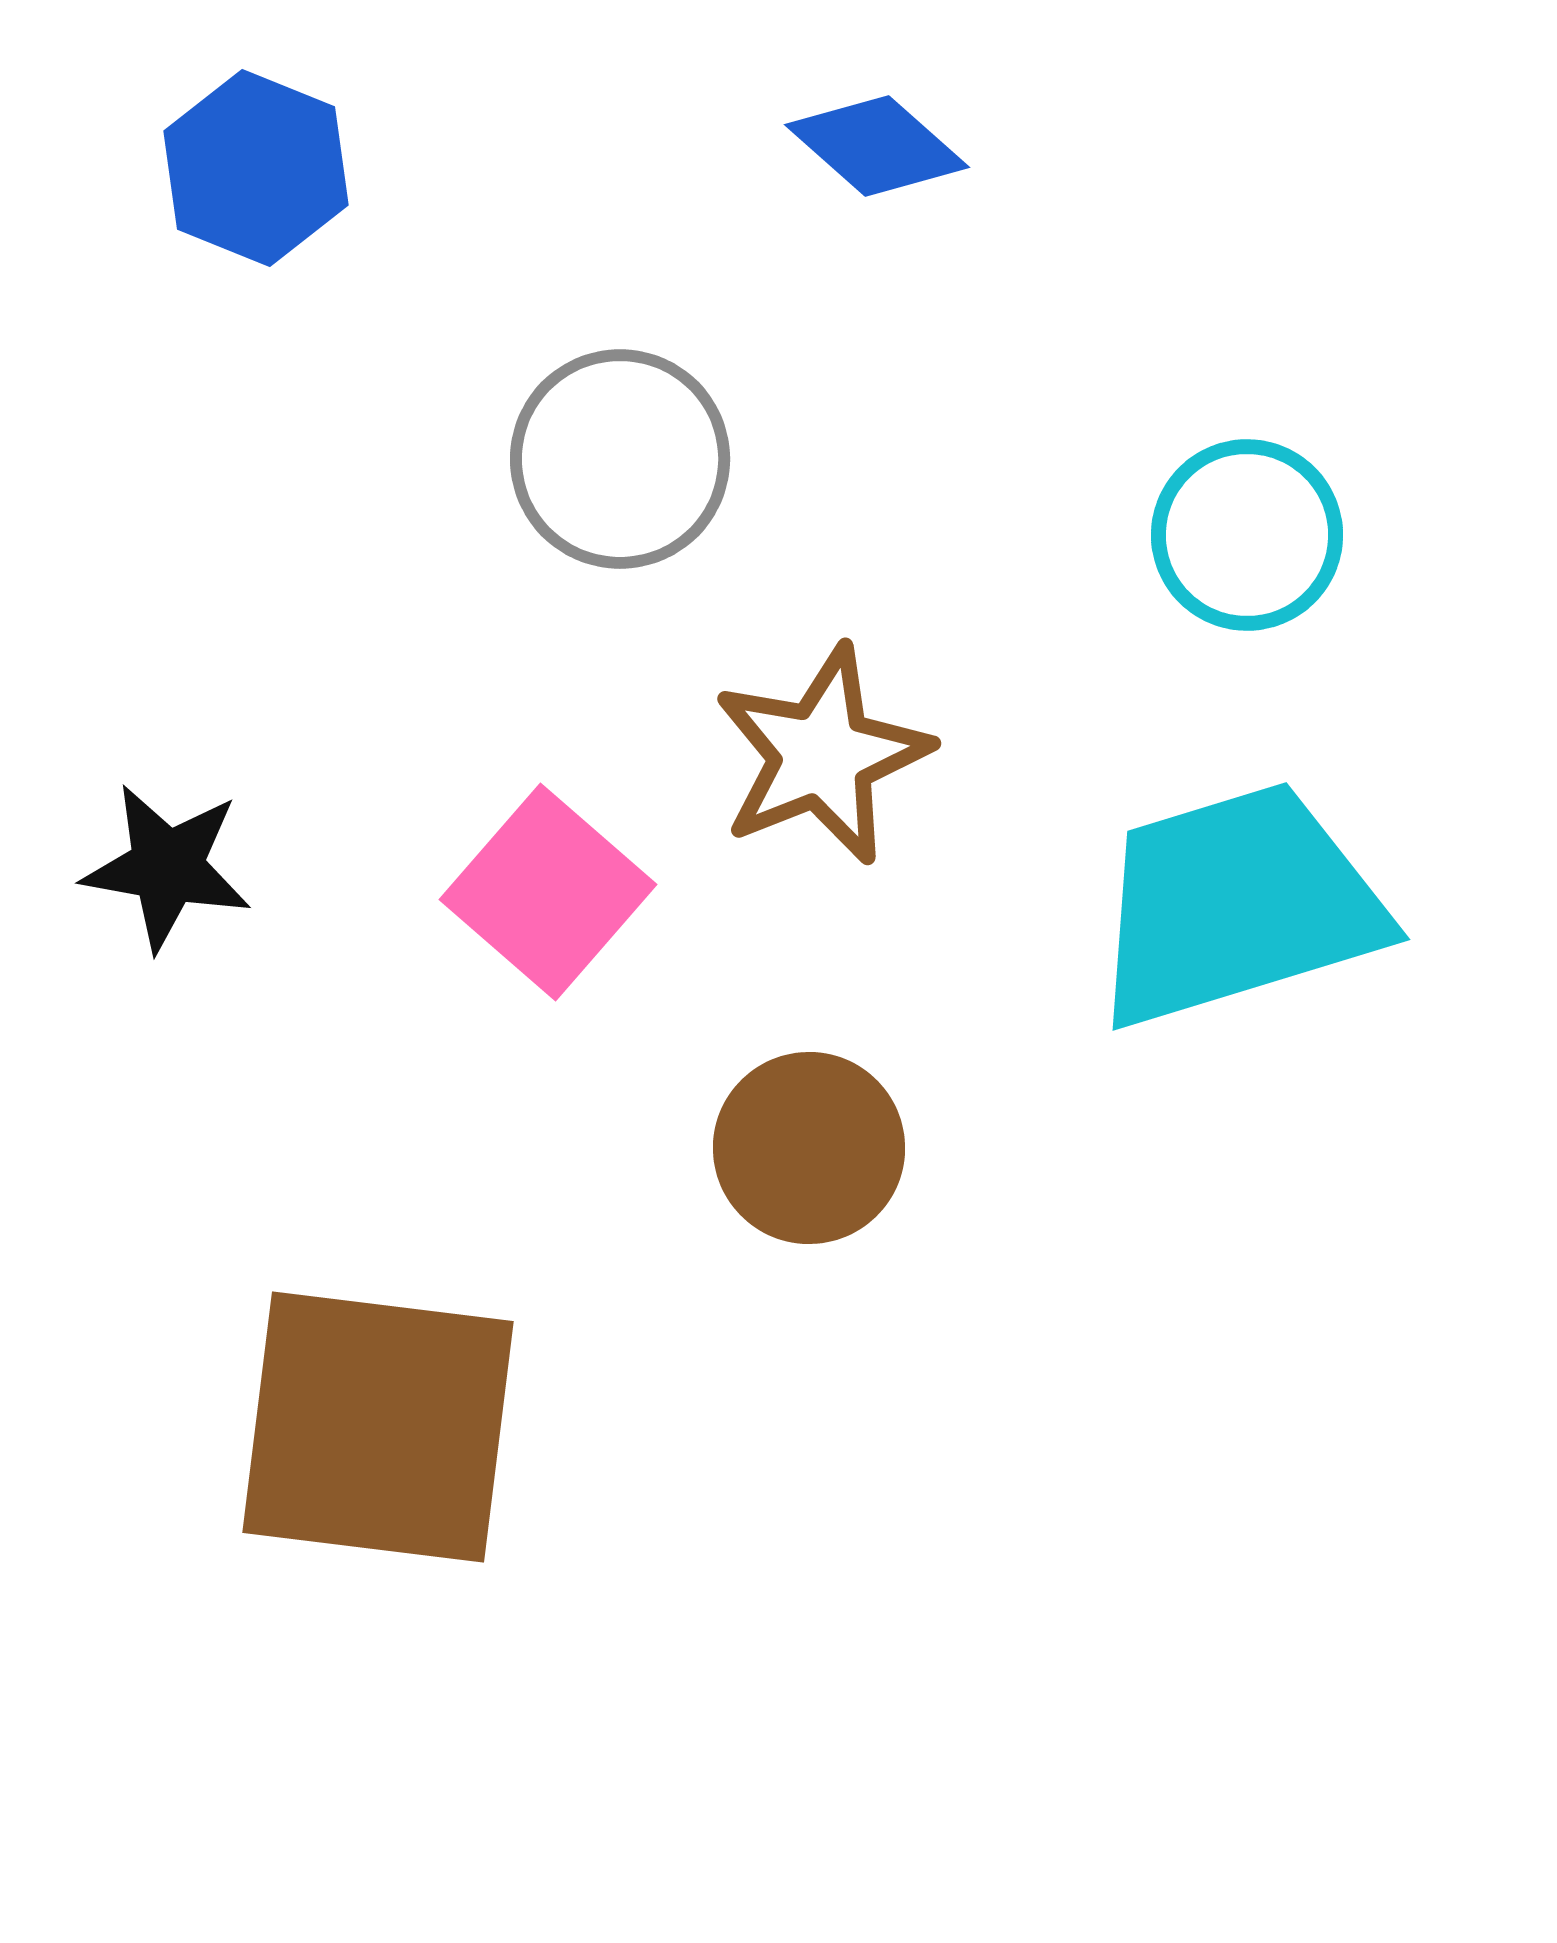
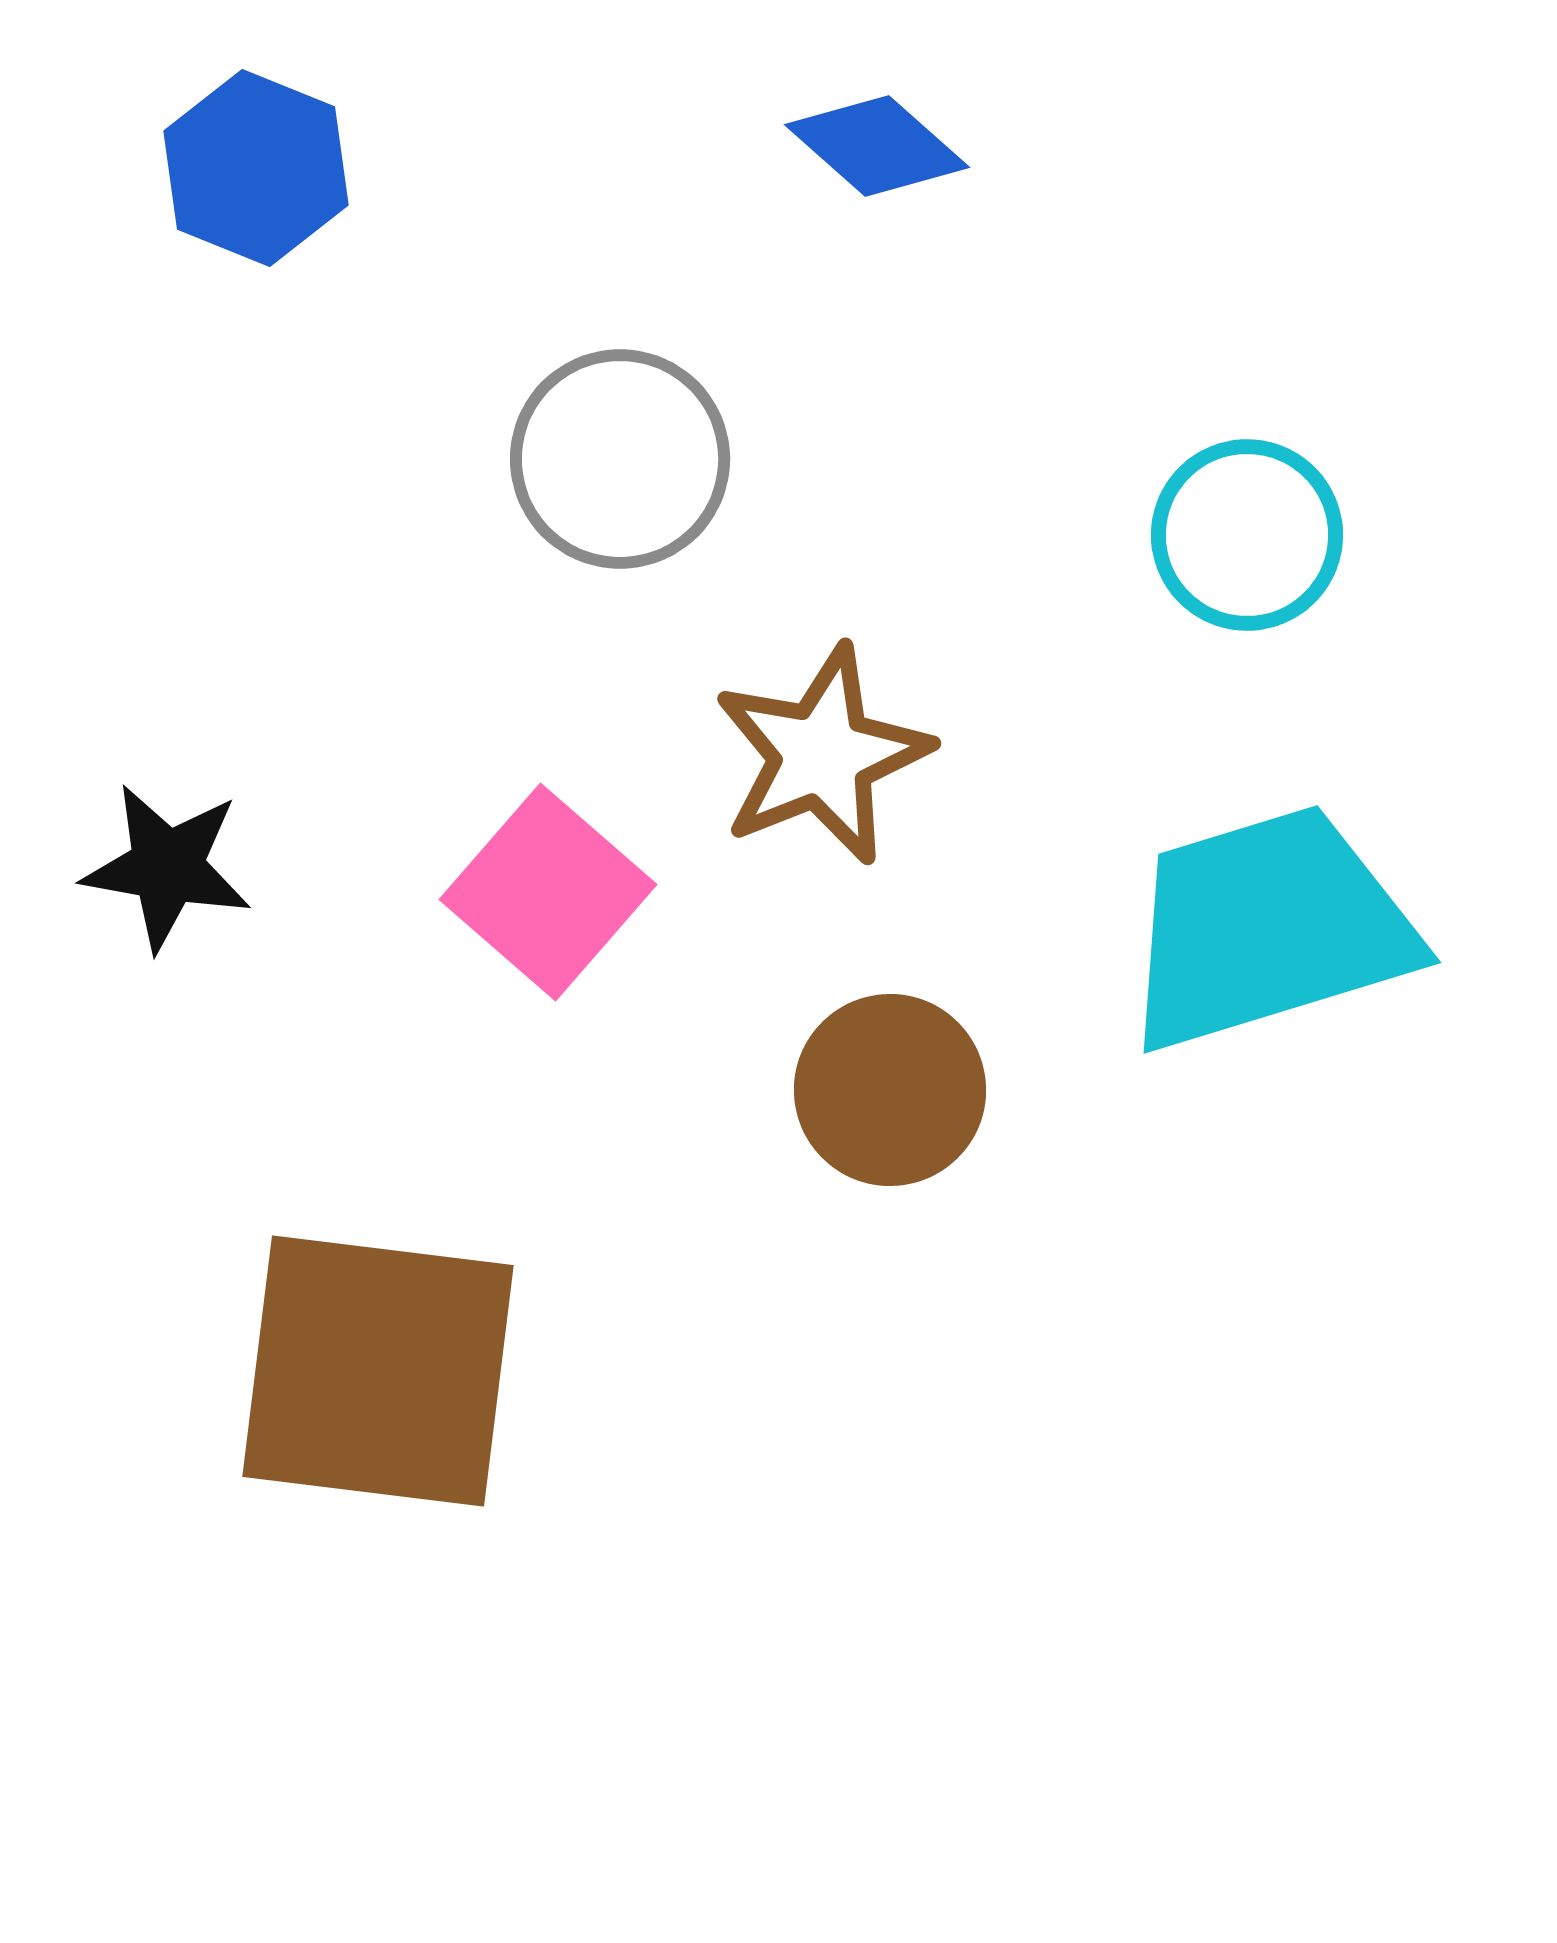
cyan trapezoid: moved 31 px right, 23 px down
brown circle: moved 81 px right, 58 px up
brown square: moved 56 px up
